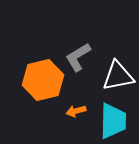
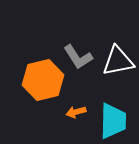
gray L-shape: rotated 92 degrees counterclockwise
white triangle: moved 15 px up
orange arrow: moved 1 px down
